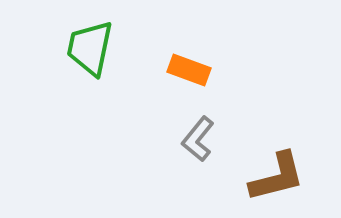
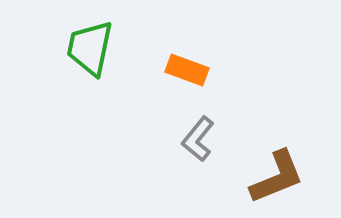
orange rectangle: moved 2 px left
brown L-shape: rotated 8 degrees counterclockwise
